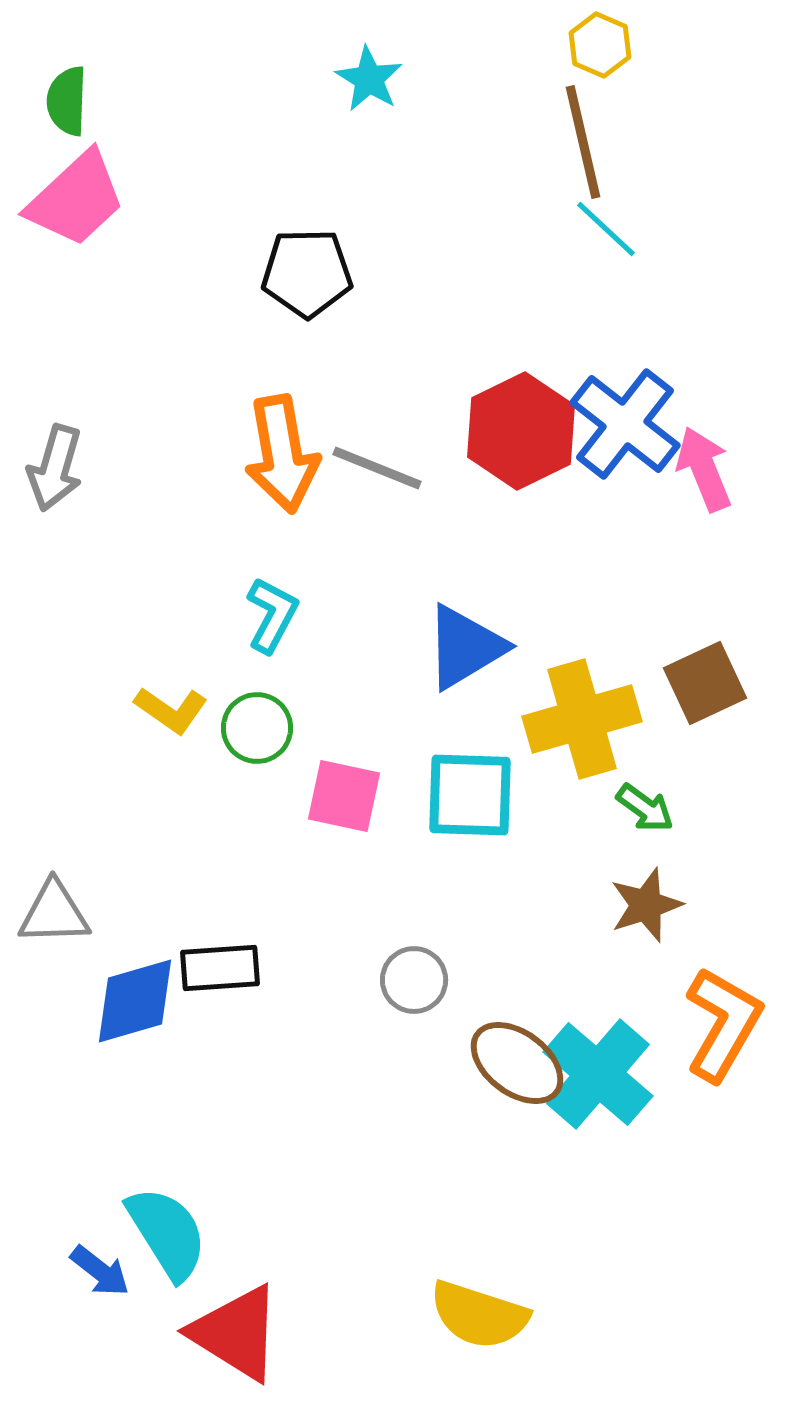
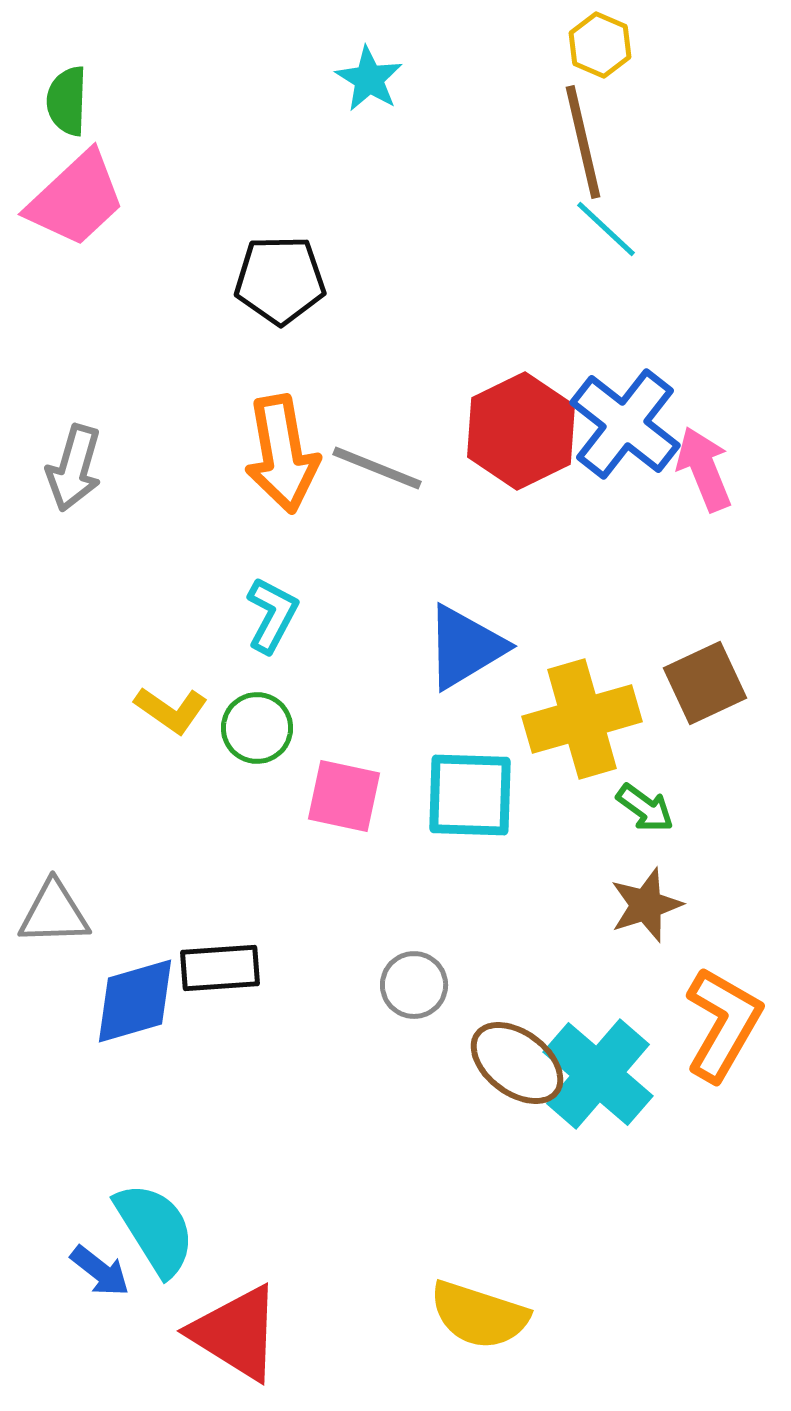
black pentagon: moved 27 px left, 7 px down
gray arrow: moved 19 px right
gray circle: moved 5 px down
cyan semicircle: moved 12 px left, 4 px up
